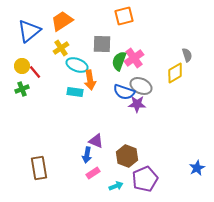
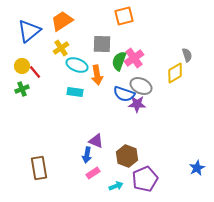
orange arrow: moved 7 px right, 5 px up
blue semicircle: moved 2 px down
